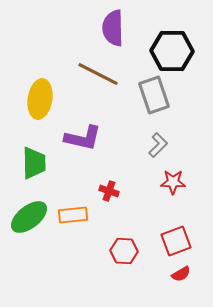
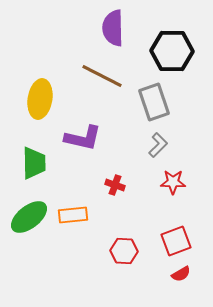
brown line: moved 4 px right, 2 px down
gray rectangle: moved 7 px down
red cross: moved 6 px right, 6 px up
